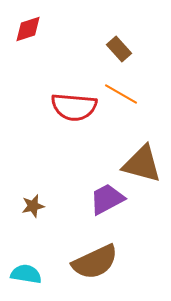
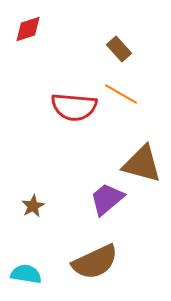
purple trapezoid: rotated 12 degrees counterclockwise
brown star: rotated 15 degrees counterclockwise
